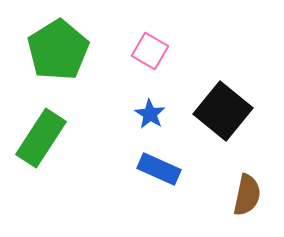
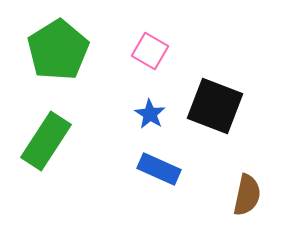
black square: moved 8 px left, 5 px up; rotated 18 degrees counterclockwise
green rectangle: moved 5 px right, 3 px down
